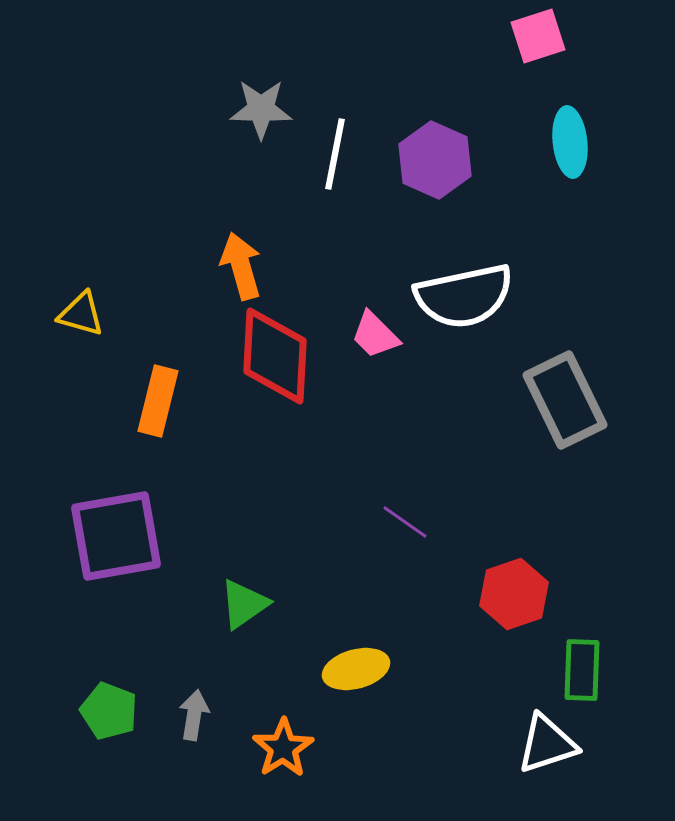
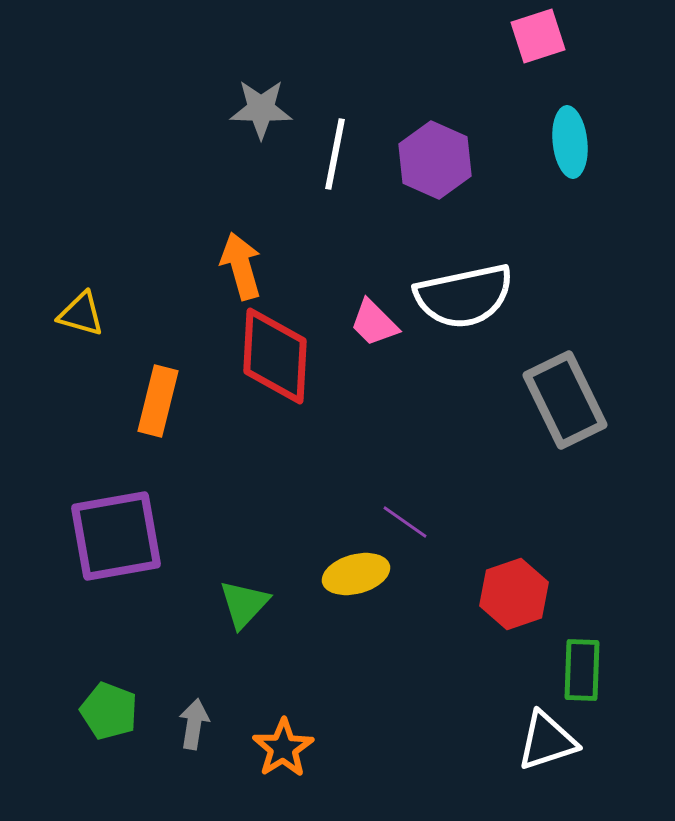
pink trapezoid: moved 1 px left, 12 px up
green triangle: rotated 12 degrees counterclockwise
yellow ellipse: moved 95 px up
gray arrow: moved 9 px down
white triangle: moved 3 px up
